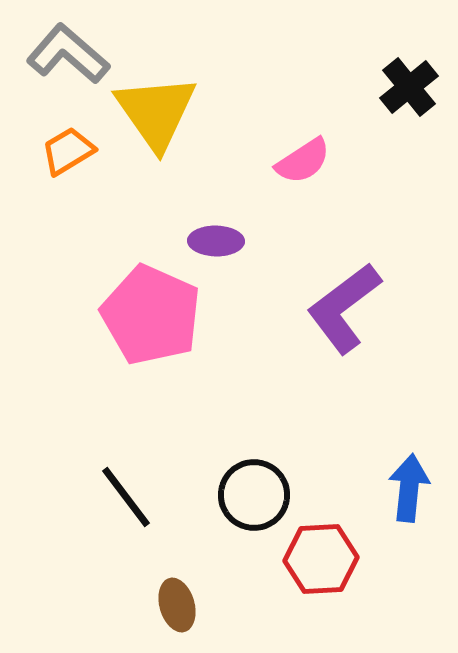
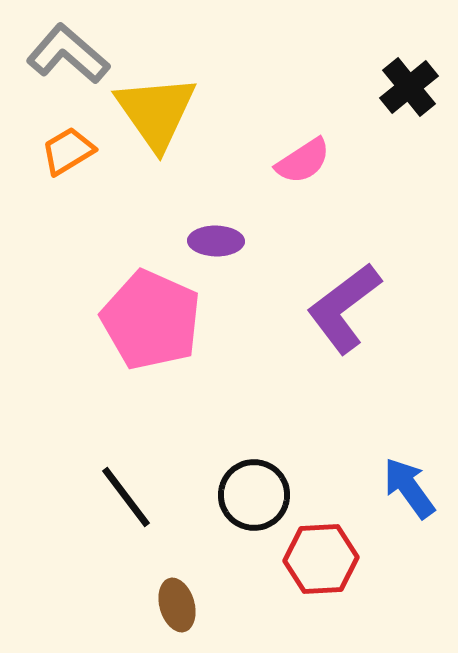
pink pentagon: moved 5 px down
blue arrow: rotated 42 degrees counterclockwise
